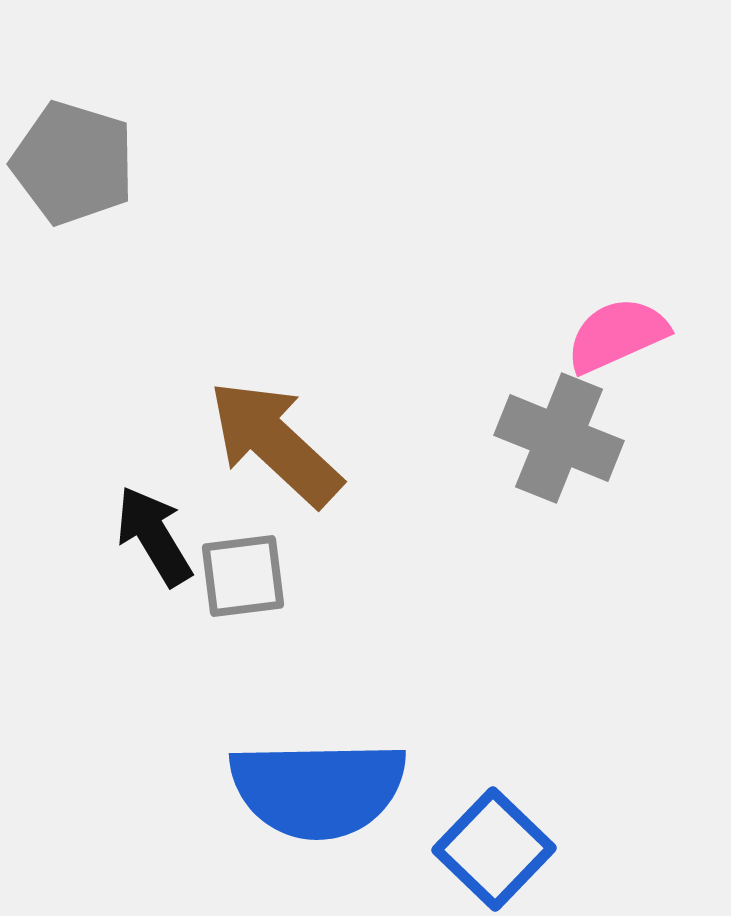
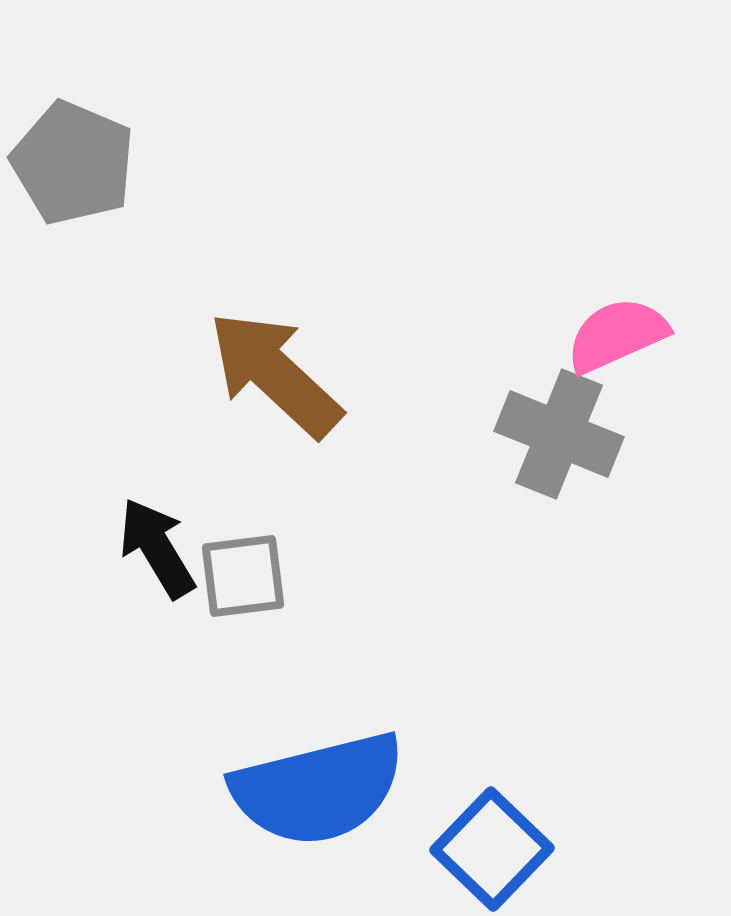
gray pentagon: rotated 6 degrees clockwise
gray cross: moved 4 px up
brown arrow: moved 69 px up
black arrow: moved 3 px right, 12 px down
blue semicircle: rotated 13 degrees counterclockwise
blue square: moved 2 px left
